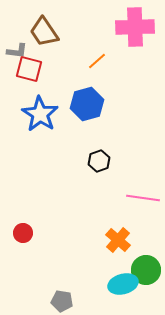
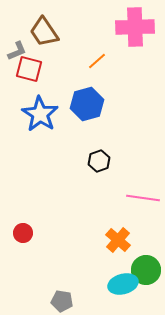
gray L-shape: rotated 30 degrees counterclockwise
